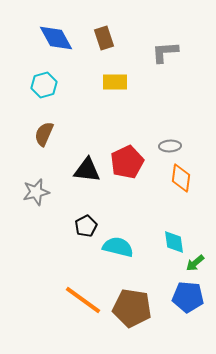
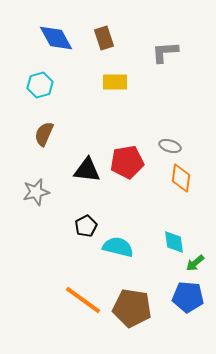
cyan hexagon: moved 4 px left
gray ellipse: rotated 20 degrees clockwise
red pentagon: rotated 16 degrees clockwise
